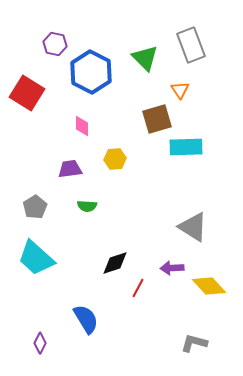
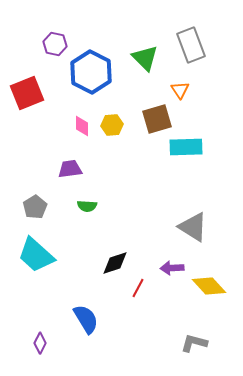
red square: rotated 36 degrees clockwise
yellow hexagon: moved 3 px left, 34 px up
cyan trapezoid: moved 3 px up
